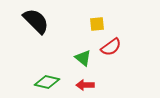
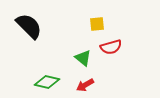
black semicircle: moved 7 px left, 5 px down
red semicircle: rotated 20 degrees clockwise
red arrow: rotated 30 degrees counterclockwise
